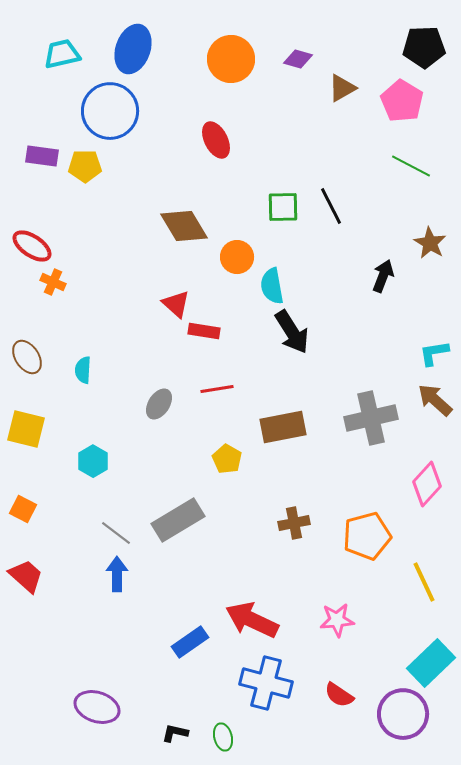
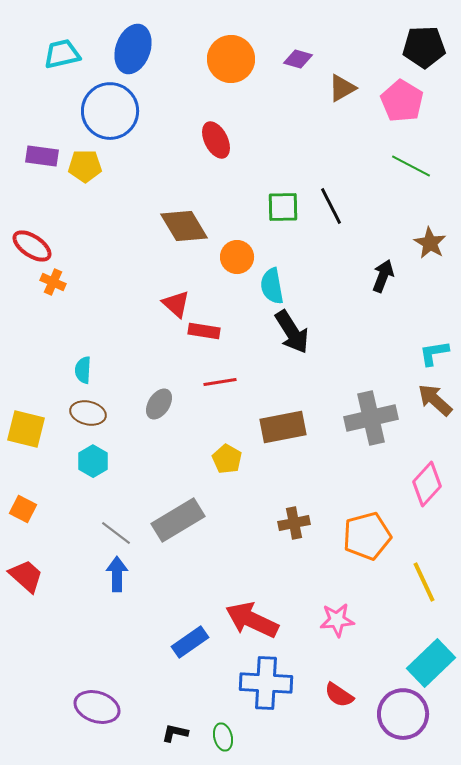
brown ellipse at (27, 357): moved 61 px right, 56 px down; rotated 44 degrees counterclockwise
red line at (217, 389): moved 3 px right, 7 px up
blue cross at (266, 683): rotated 12 degrees counterclockwise
